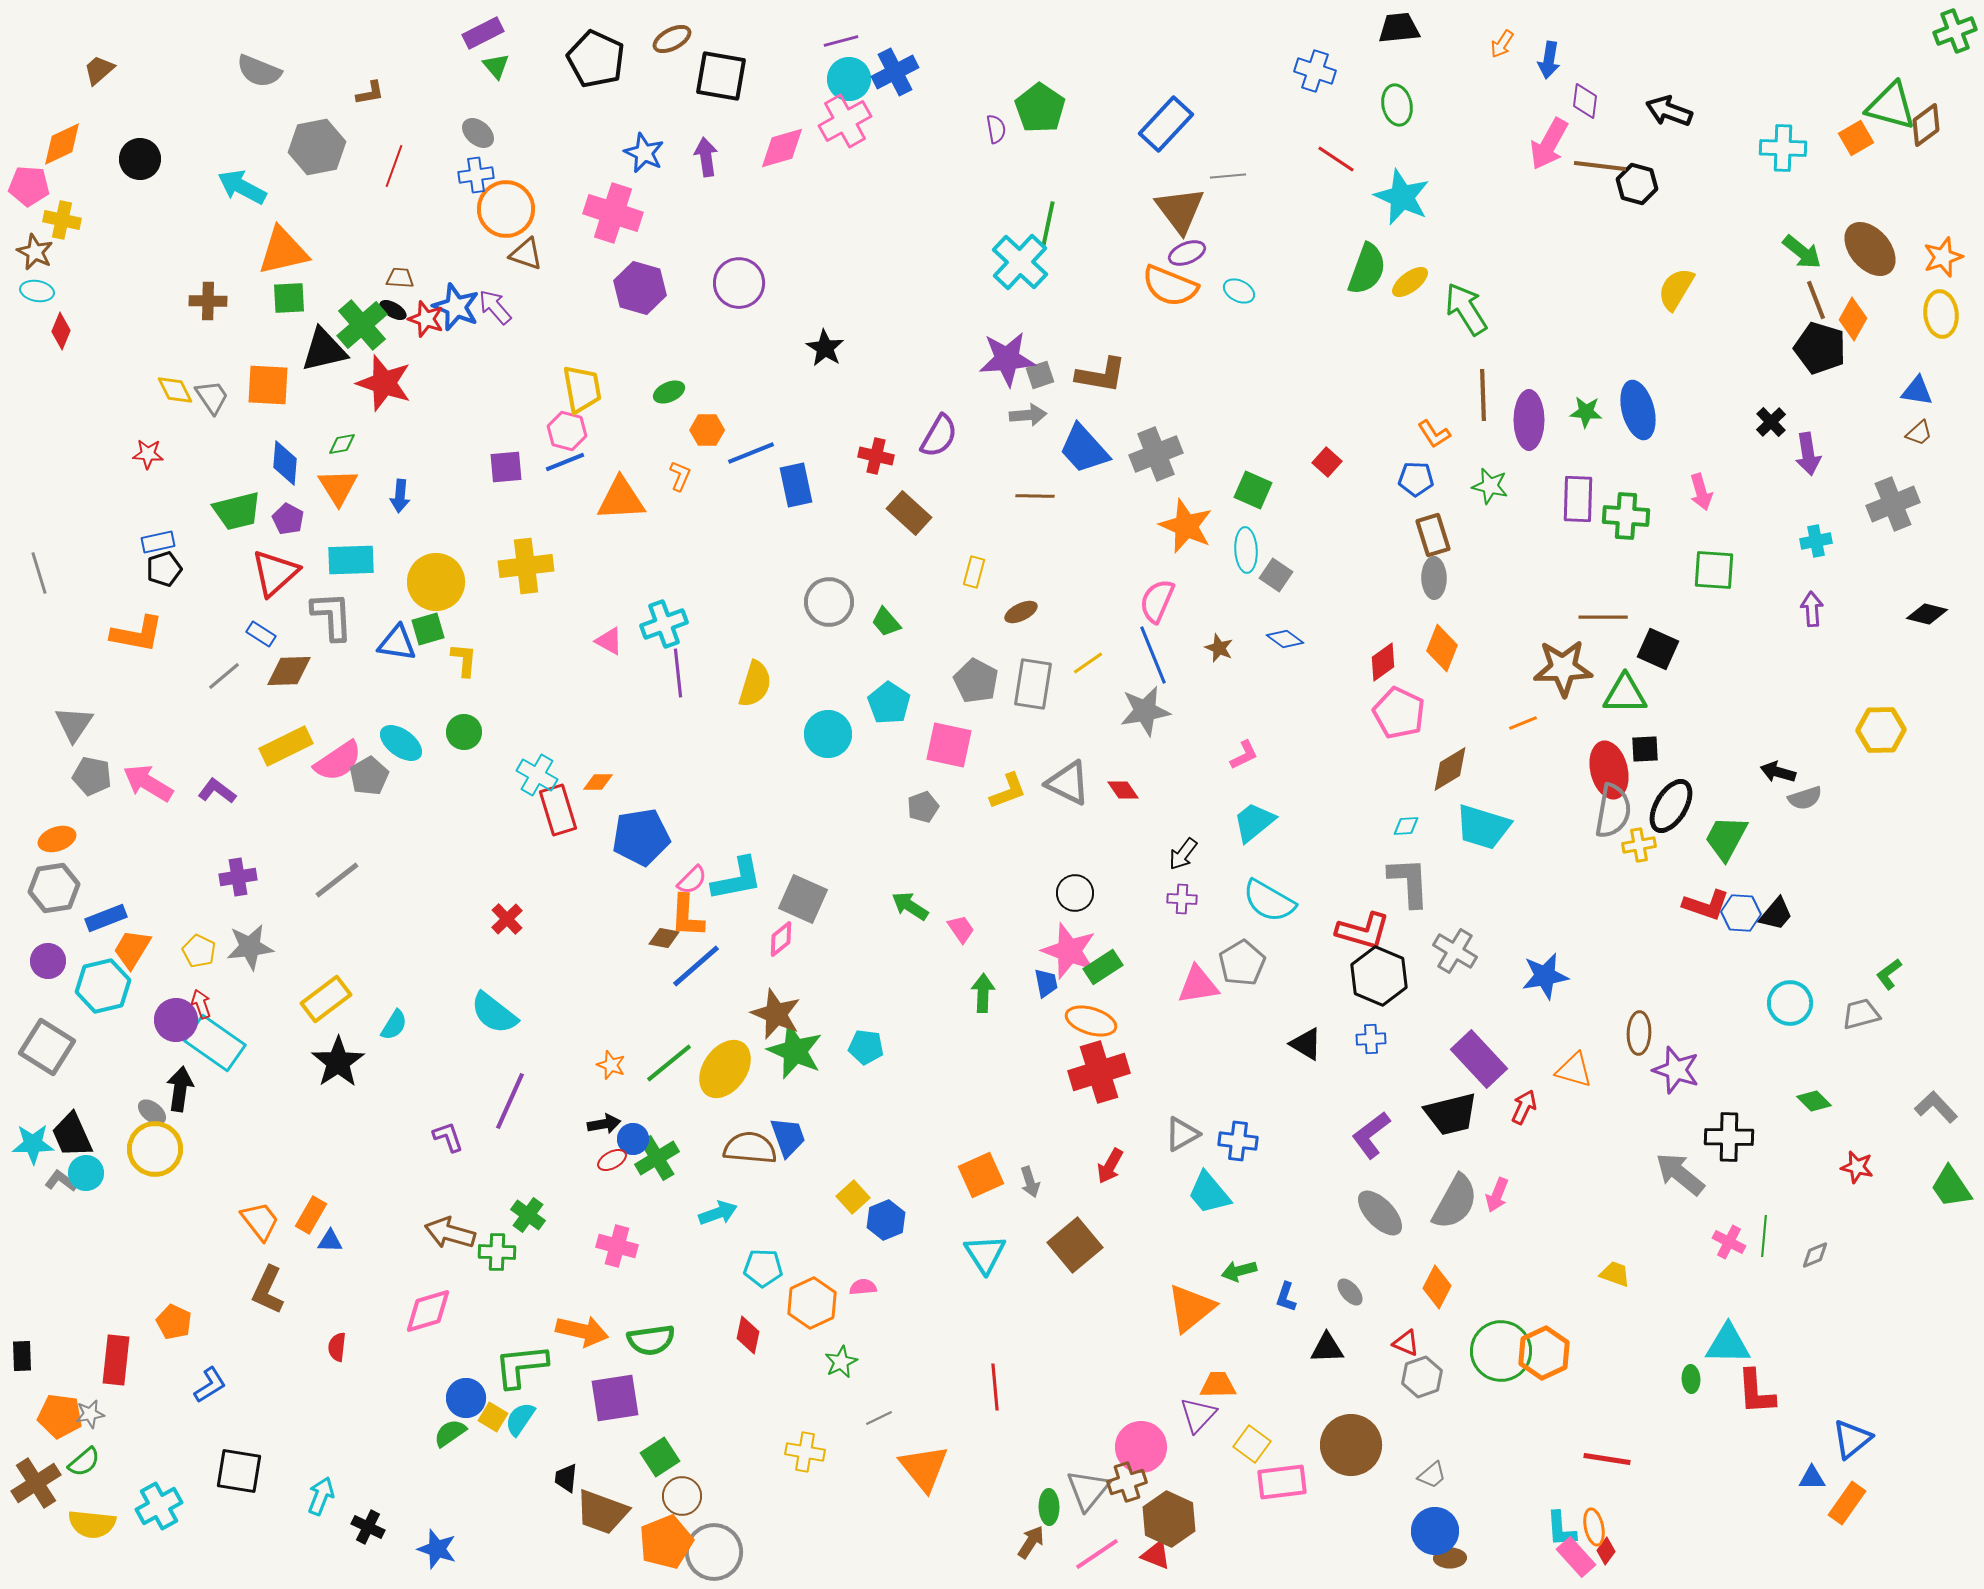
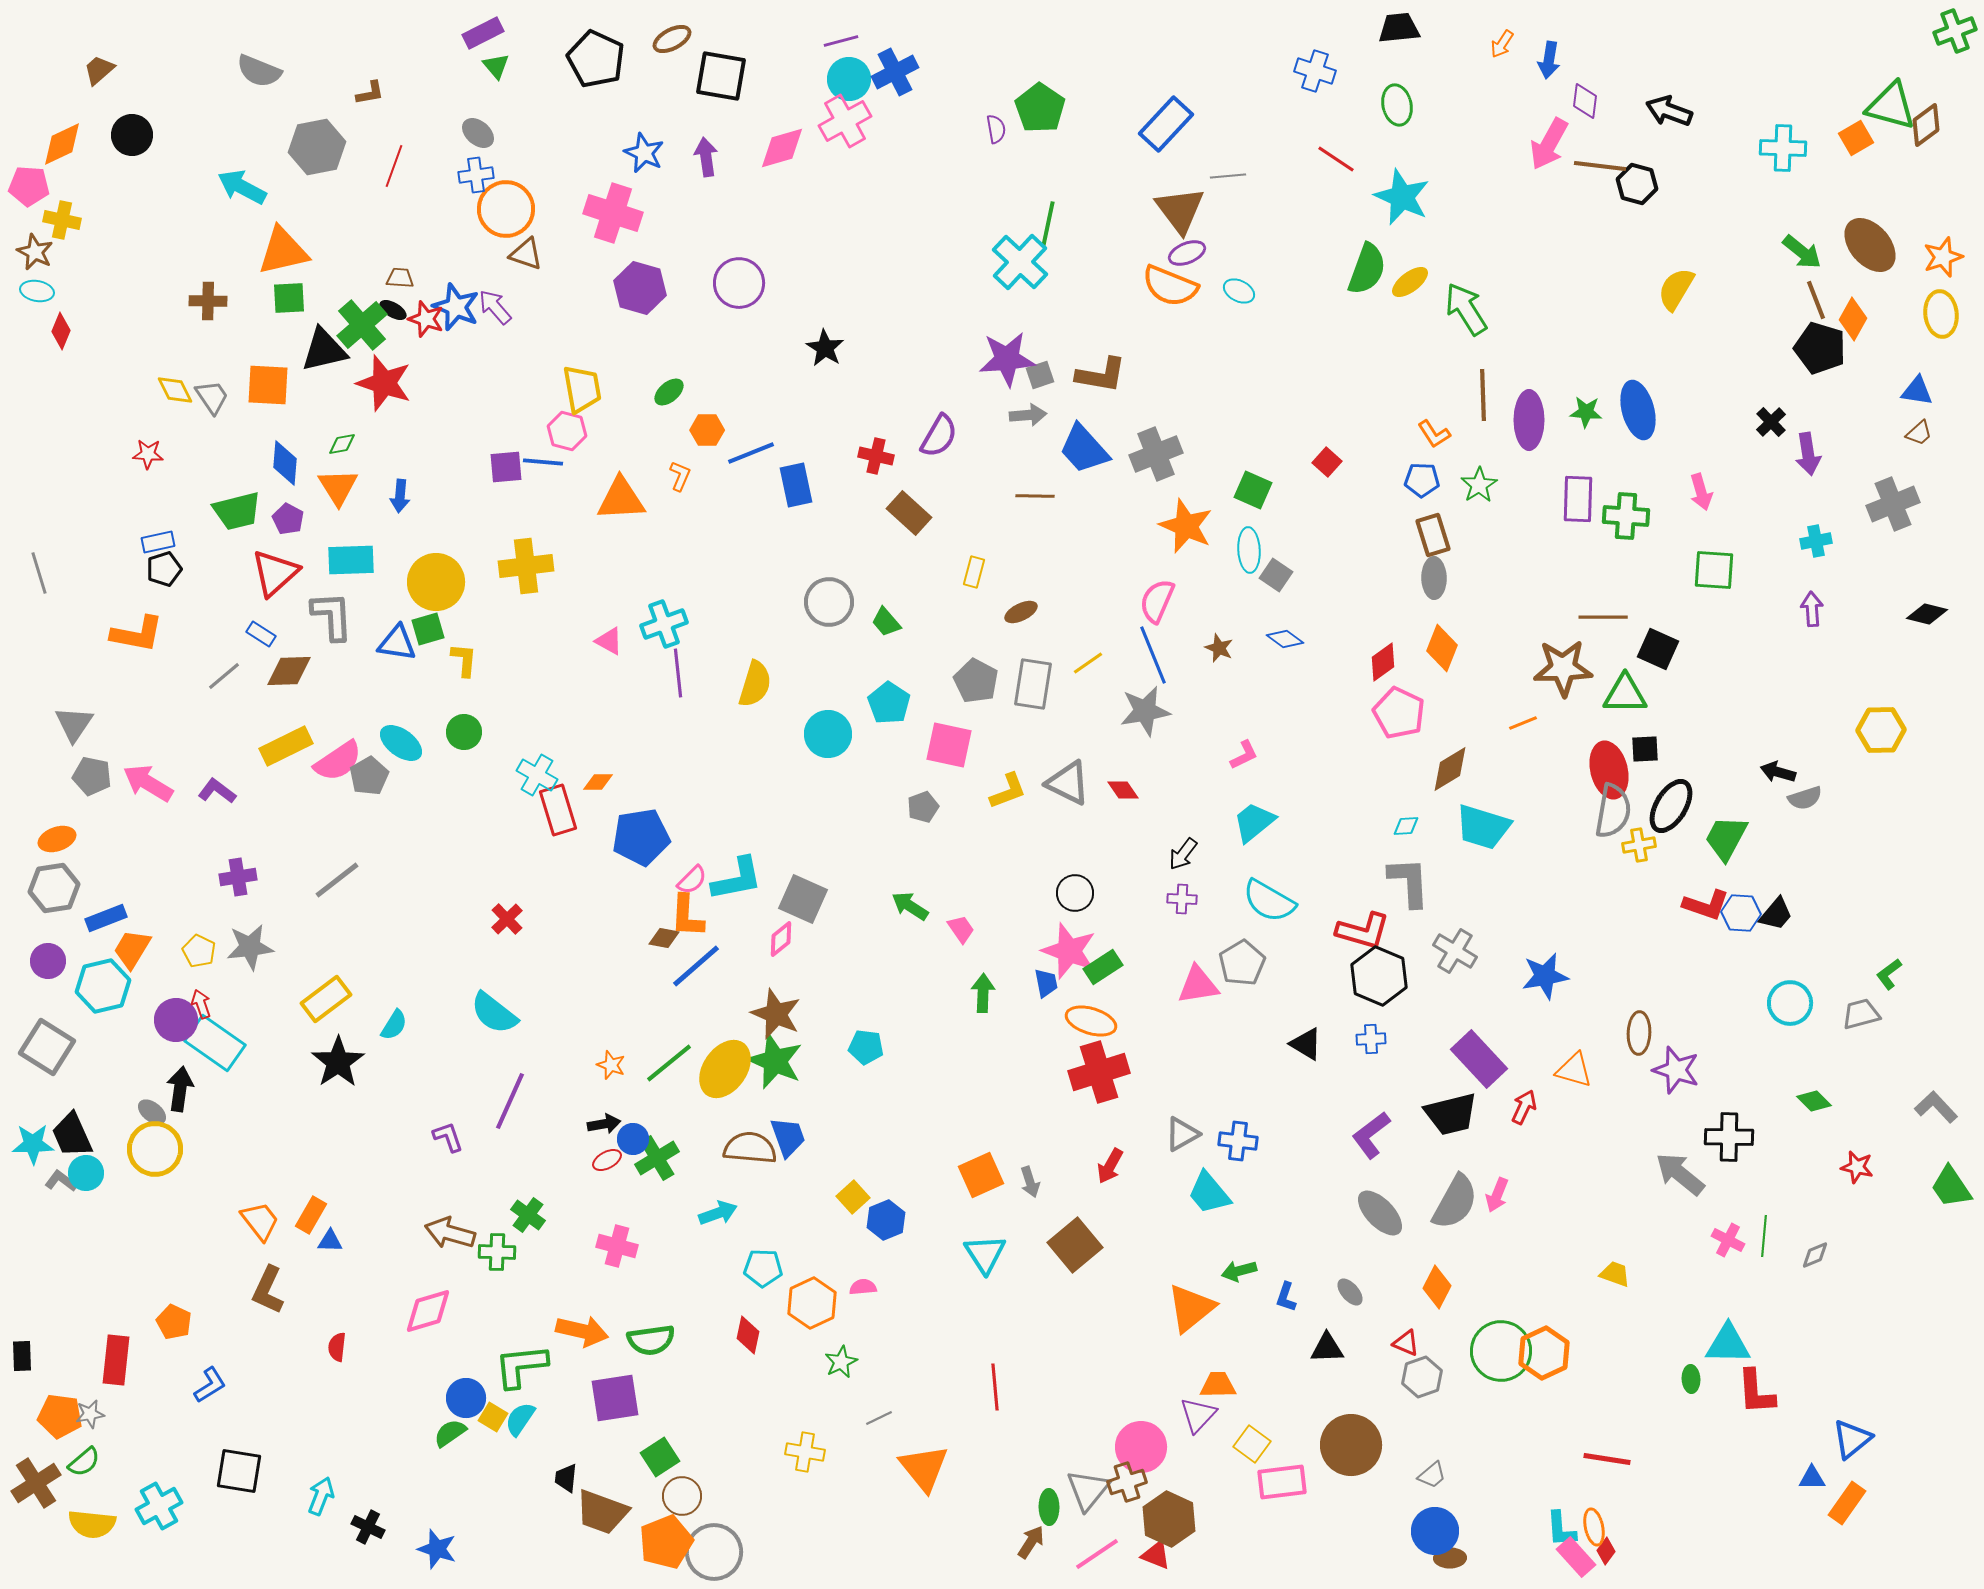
black circle at (140, 159): moved 8 px left, 24 px up
brown ellipse at (1870, 249): moved 4 px up
green ellipse at (669, 392): rotated 16 degrees counterclockwise
blue line at (565, 462): moved 22 px left; rotated 27 degrees clockwise
blue pentagon at (1416, 479): moved 6 px right, 1 px down
green star at (1490, 486): moved 11 px left, 1 px up; rotated 27 degrees clockwise
cyan ellipse at (1246, 550): moved 3 px right
green star at (795, 1051): moved 20 px left, 10 px down
red ellipse at (612, 1160): moved 5 px left
pink cross at (1729, 1242): moved 1 px left, 2 px up
